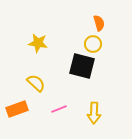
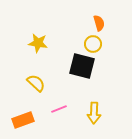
orange rectangle: moved 6 px right, 11 px down
